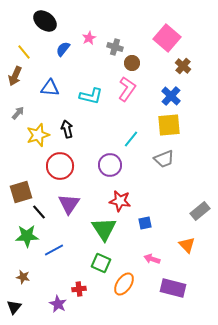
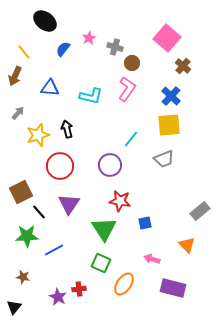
brown square: rotated 10 degrees counterclockwise
purple star: moved 7 px up
